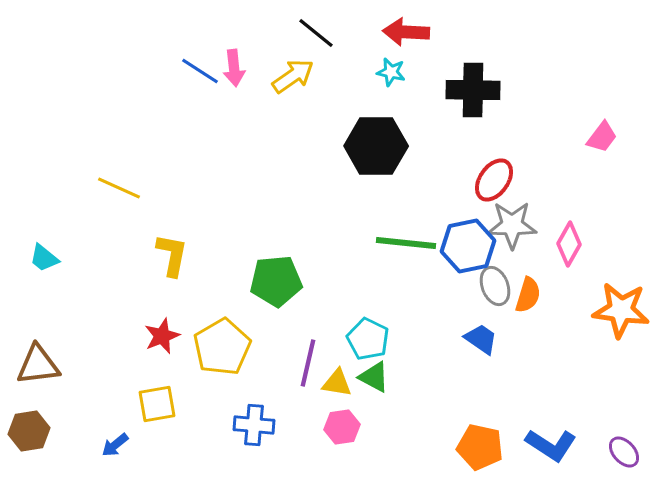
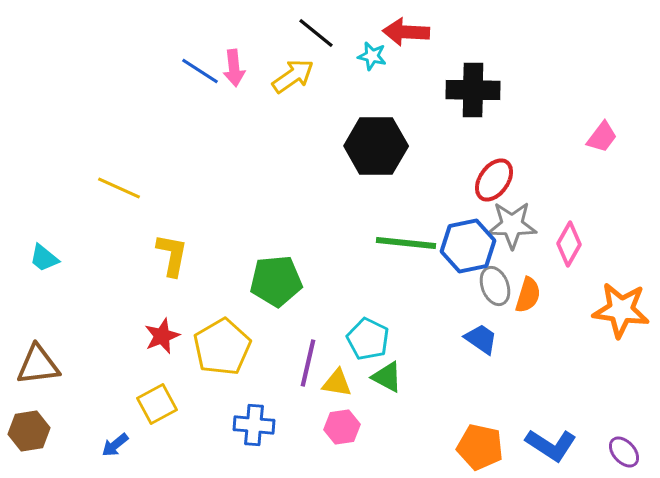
cyan star: moved 19 px left, 16 px up
green triangle: moved 13 px right
yellow square: rotated 18 degrees counterclockwise
